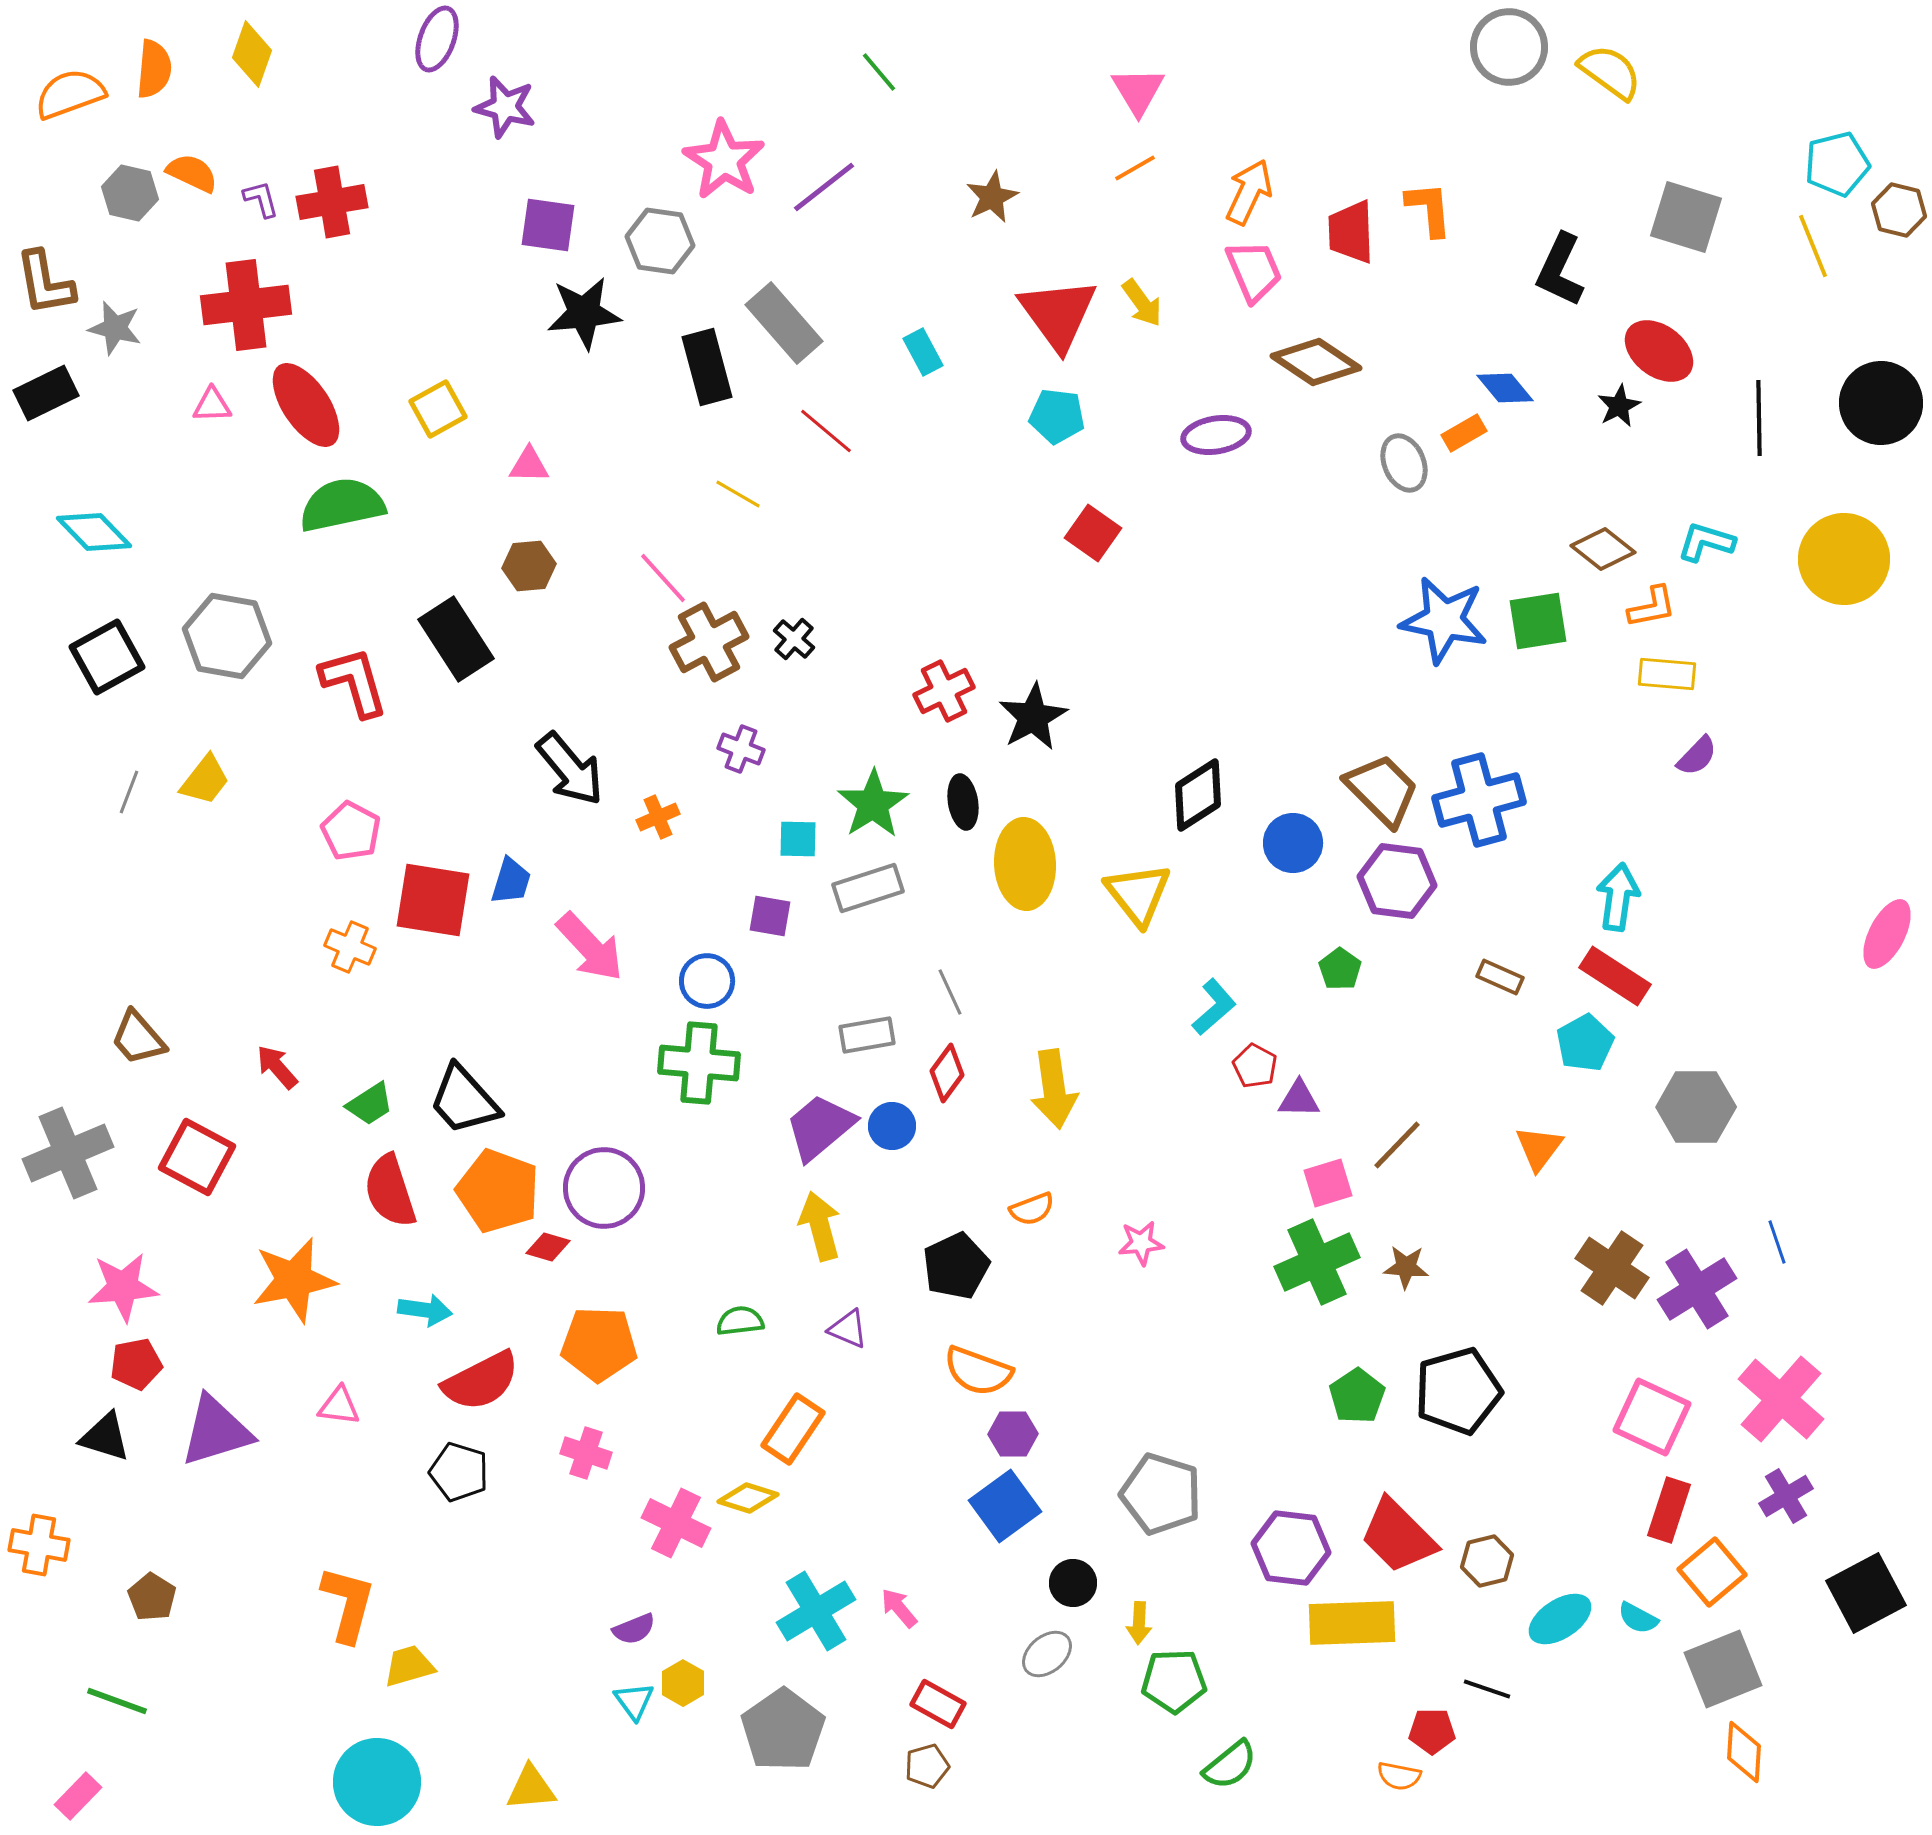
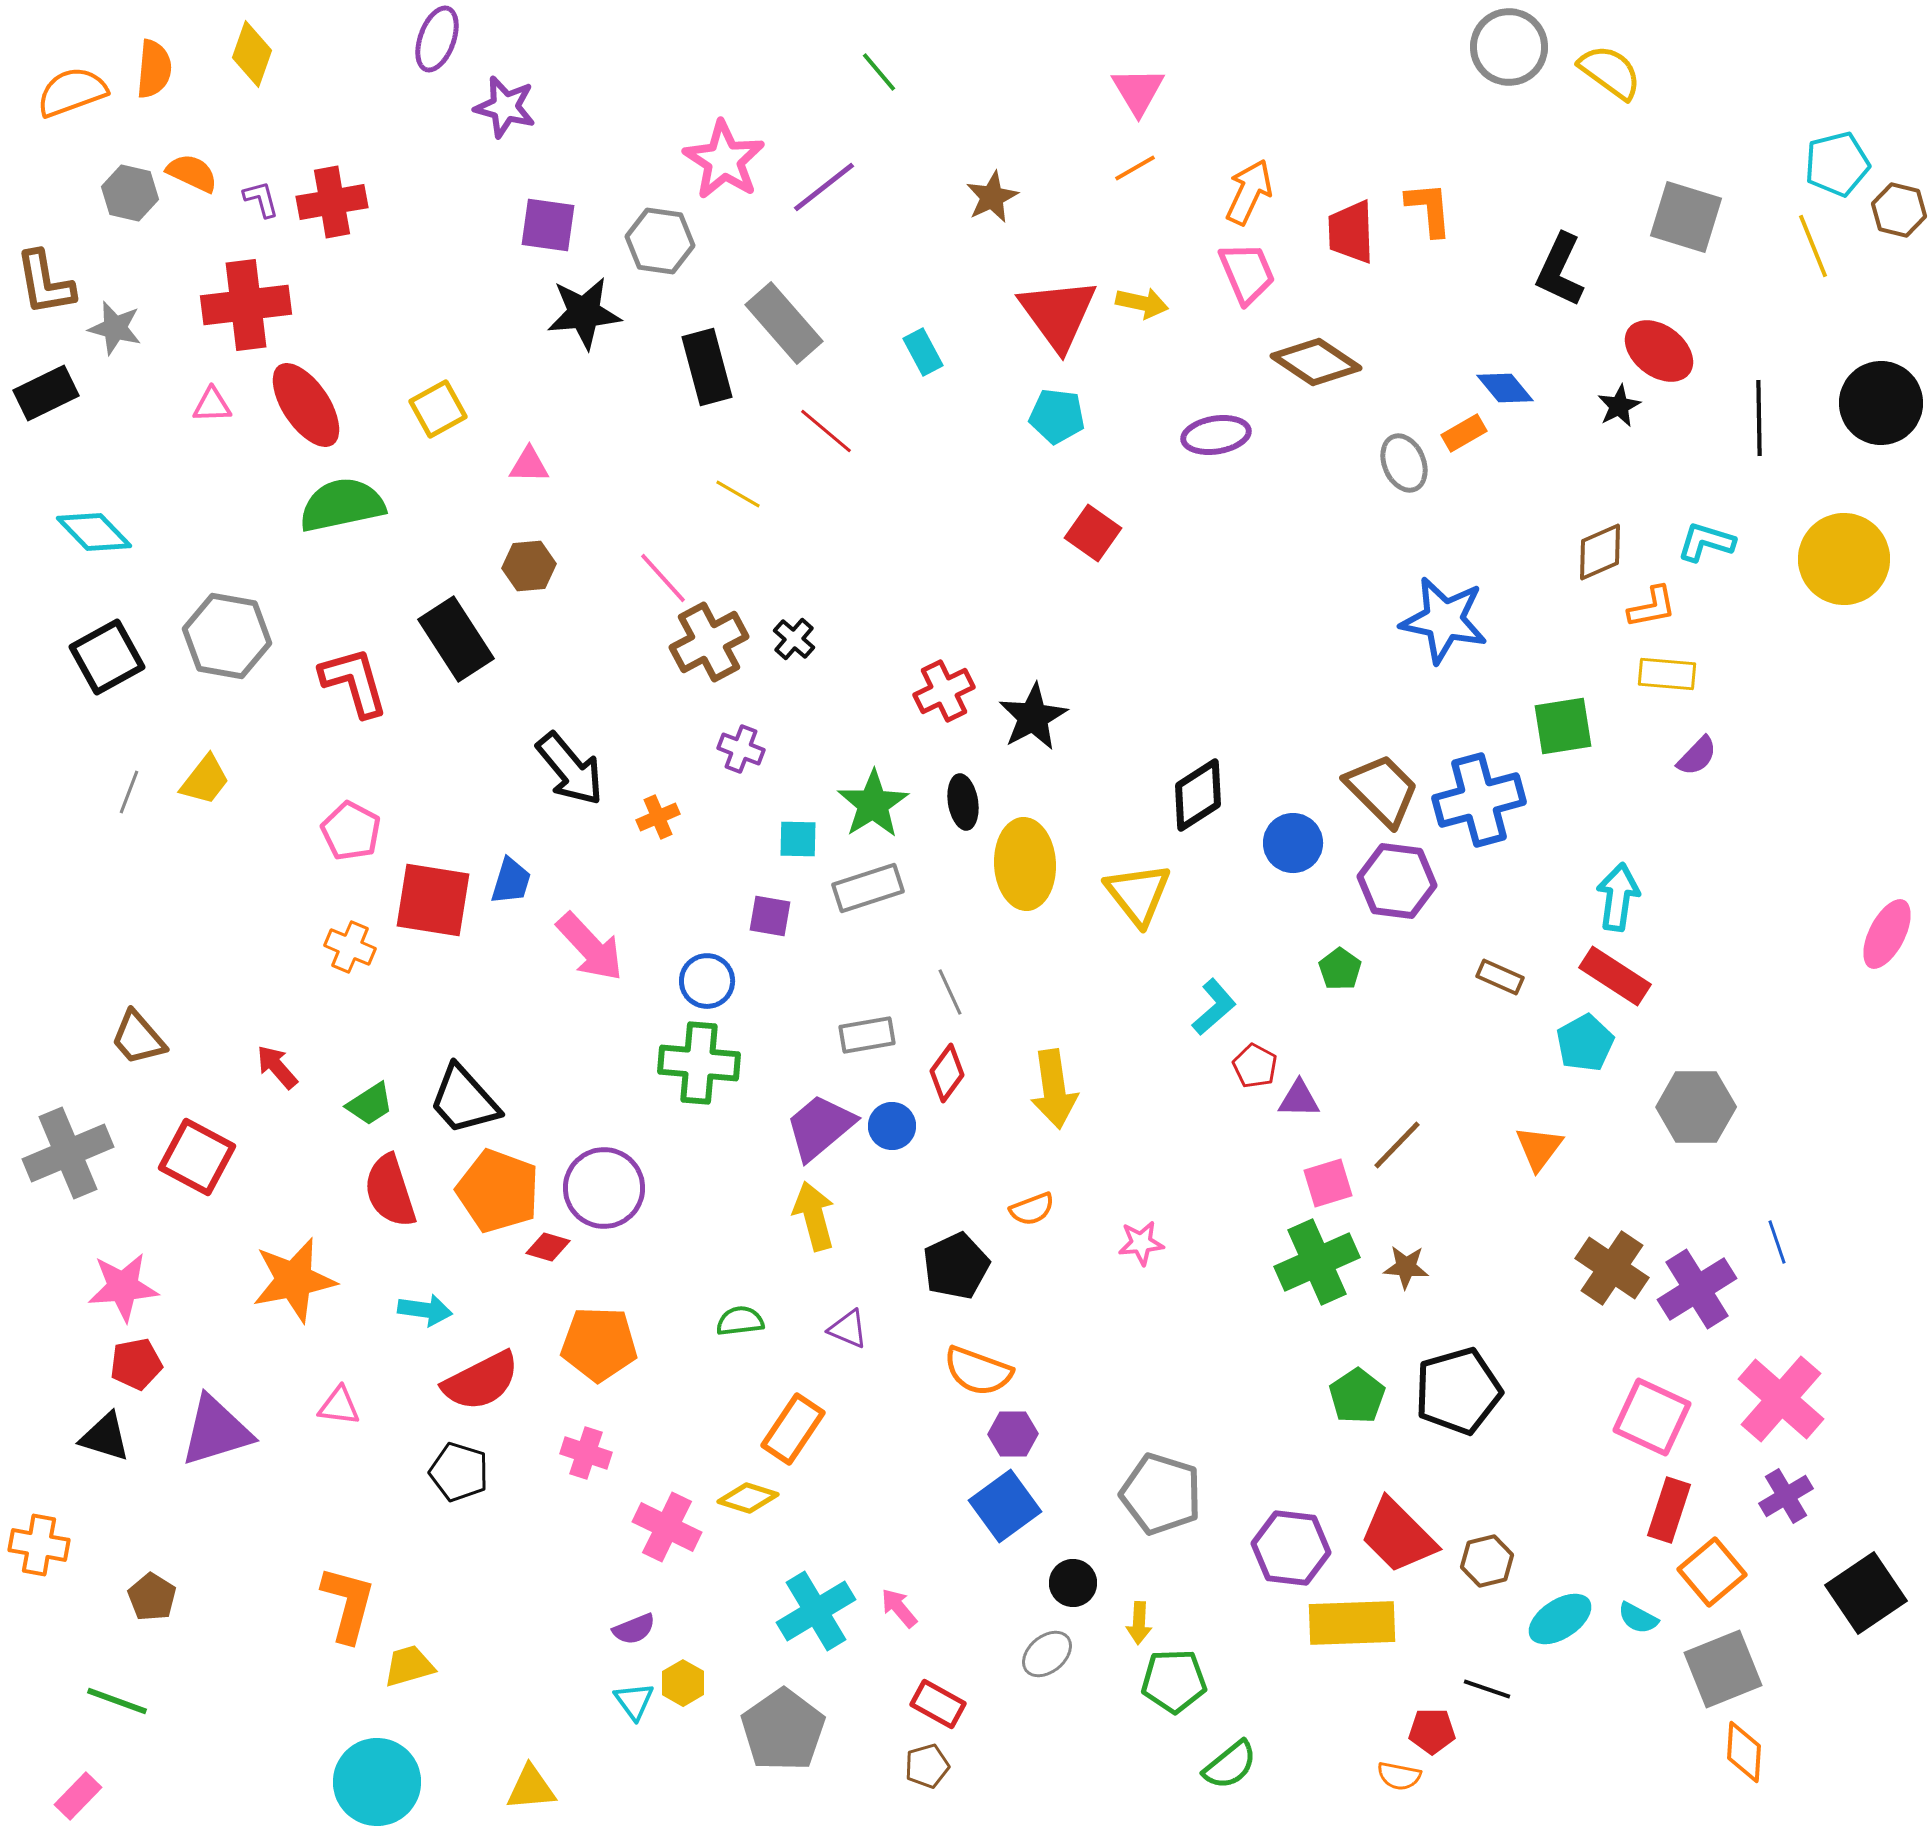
orange semicircle at (70, 94): moved 2 px right, 2 px up
pink trapezoid at (1254, 271): moved 7 px left, 2 px down
yellow arrow at (1142, 303): rotated 42 degrees counterclockwise
brown diamond at (1603, 549): moved 3 px left, 3 px down; rotated 62 degrees counterclockwise
green square at (1538, 621): moved 25 px right, 105 px down
yellow arrow at (820, 1226): moved 6 px left, 10 px up
pink cross at (676, 1523): moved 9 px left, 4 px down
black square at (1866, 1593): rotated 6 degrees counterclockwise
